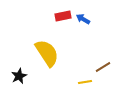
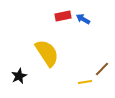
brown line: moved 1 px left, 2 px down; rotated 14 degrees counterclockwise
